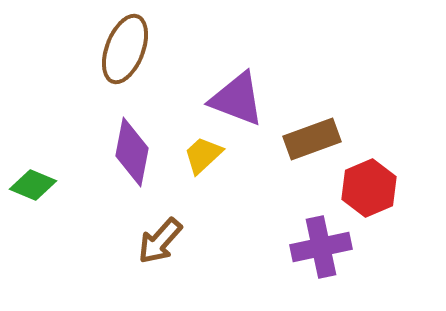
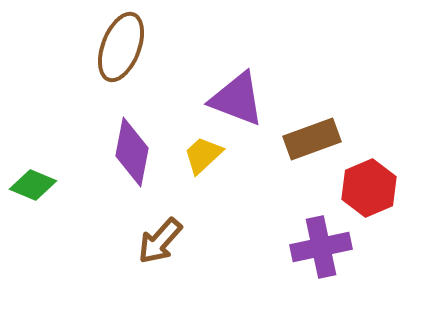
brown ellipse: moved 4 px left, 2 px up
